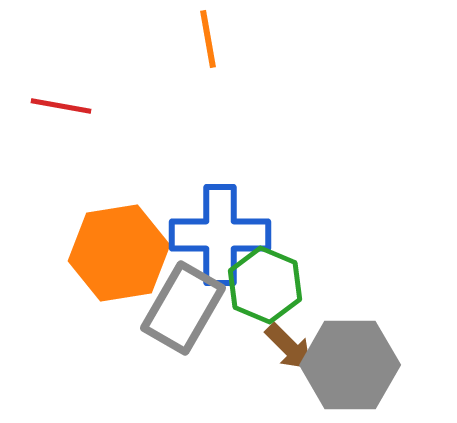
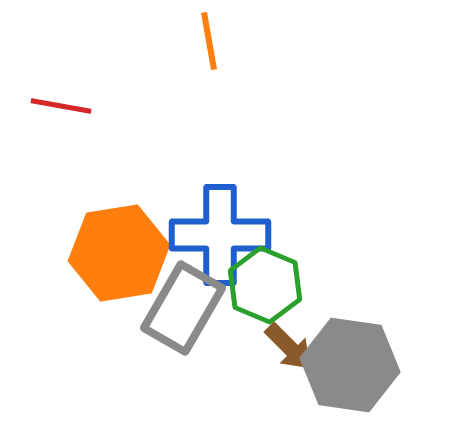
orange line: moved 1 px right, 2 px down
gray hexagon: rotated 8 degrees clockwise
